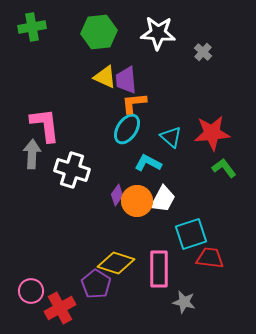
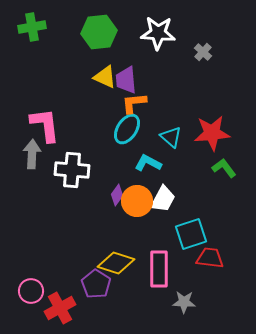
white cross: rotated 12 degrees counterclockwise
gray star: rotated 10 degrees counterclockwise
